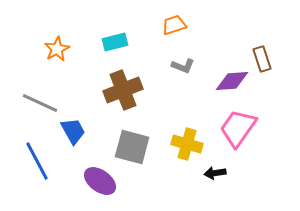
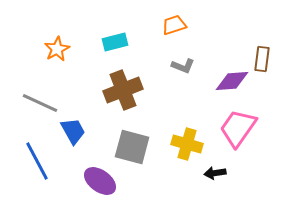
brown rectangle: rotated 25 degrees clockwise
